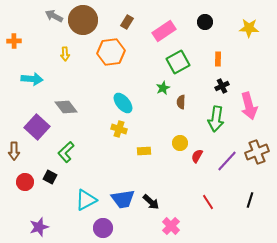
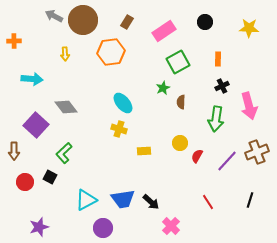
purple square: moved 1 px left, 2 px up
green L-shape: moved 2 px left, 1 px down
